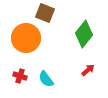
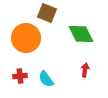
brown square: moved 2 px right
green diamond: moved 3 px left; rotated 64 degrees counterclockwise
red arrow: moved 3 px left; rotated 40 degrees counterclockwise
red cross: rotated 24 degrees counterclockwise
